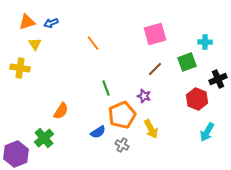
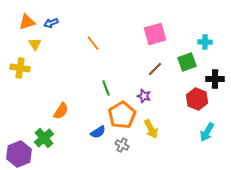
black cross: moved 3 px left; rotated 24 degrees clockwise
orange pentagon: rotated 8 degrees counterclockwise
purple hexagon: moved 3 px right
